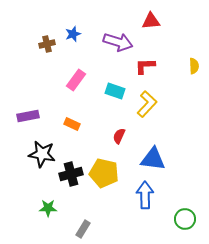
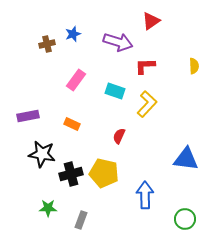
red triangle: rotated 30 degrees counterclockwise
blue triangle: moved 33 px right
gray rectangle: moved 2 px left, 9 px up; rotated 12 degrees counterclockwise
